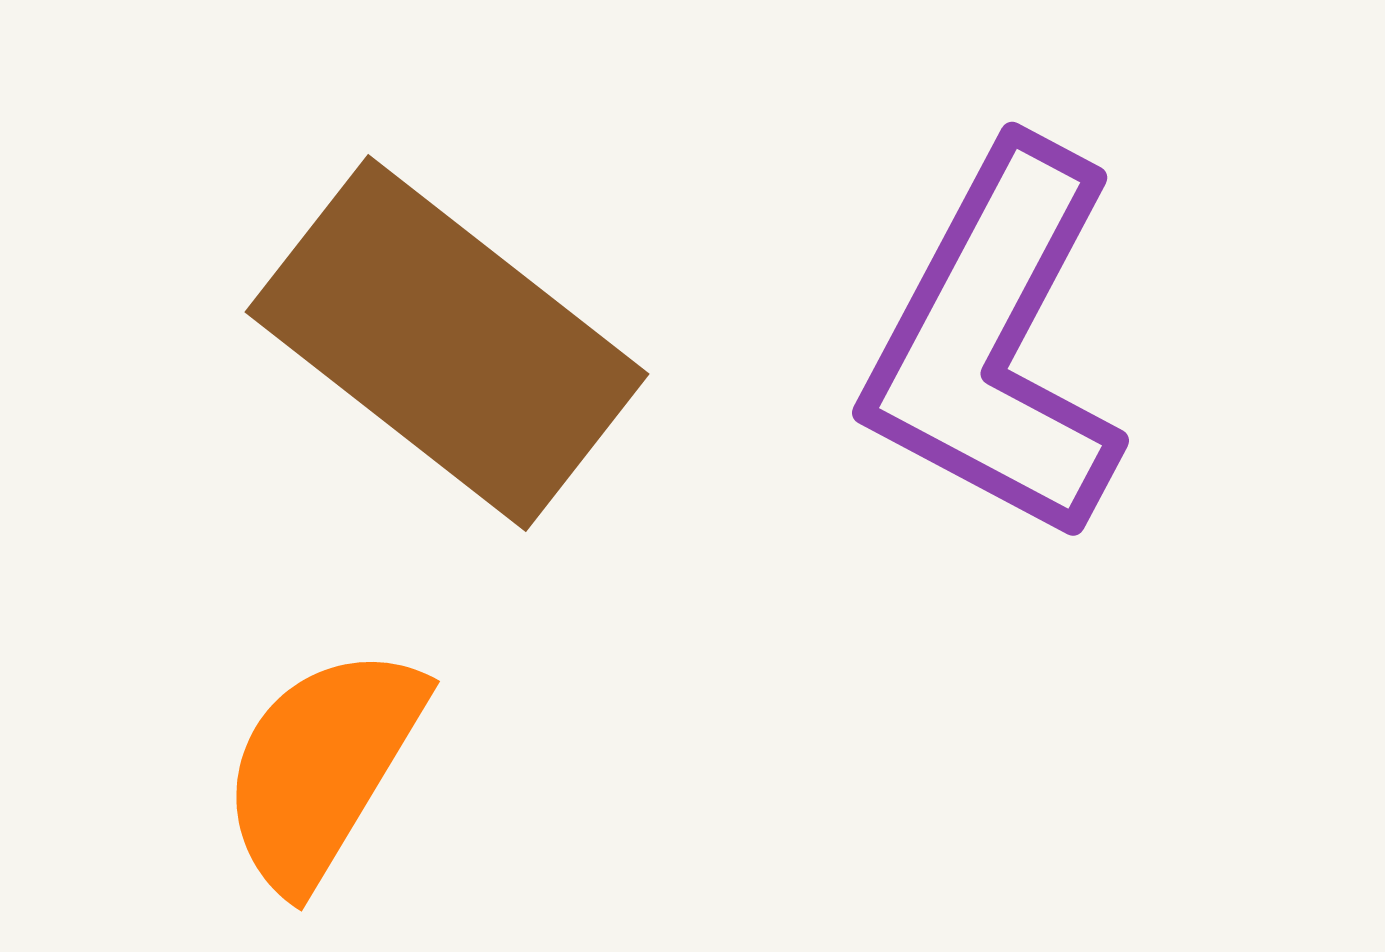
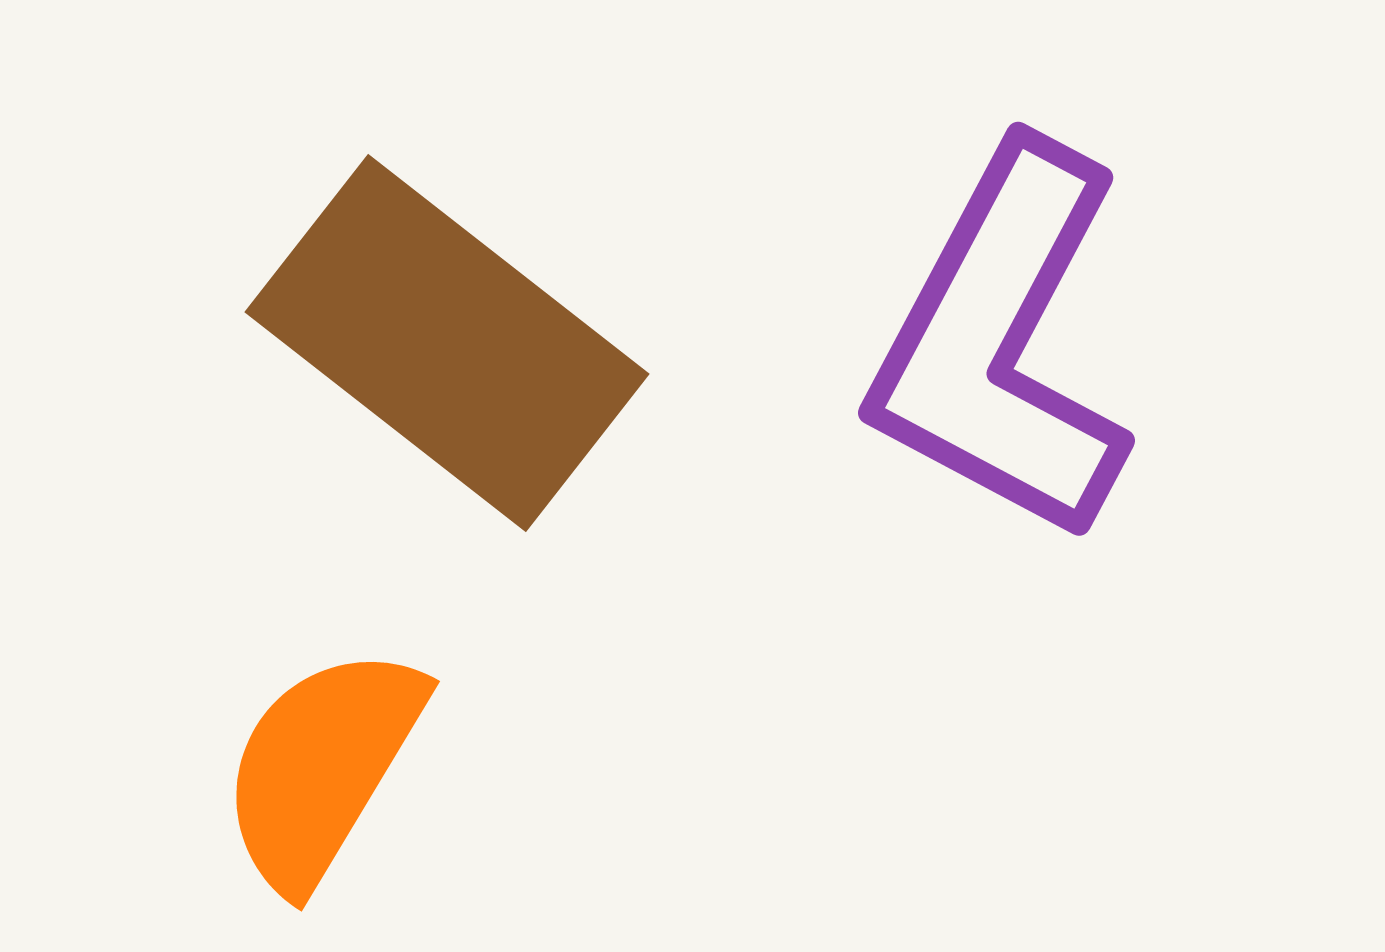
purple L-shape: moved 6 px right
